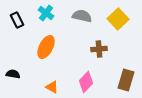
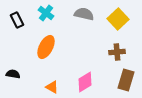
gray semicircle: moved 2 px right, 2 px up
brown cross: moved 18 px right, 3 px down
pink diamond: moved 1 px left; rotated 15 degrees clockwise
